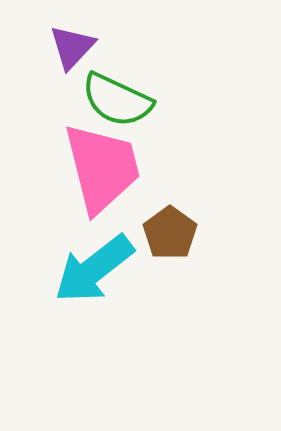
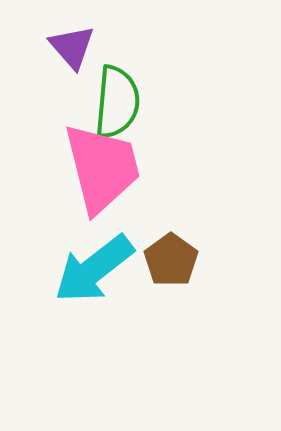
purple triangle: rotated 24 degrees counterclockwise
green semicircle: moved 2 px down; rotated 110 degrees counterclockwise
brown pentagon: moved 1 px right, 27 px down
